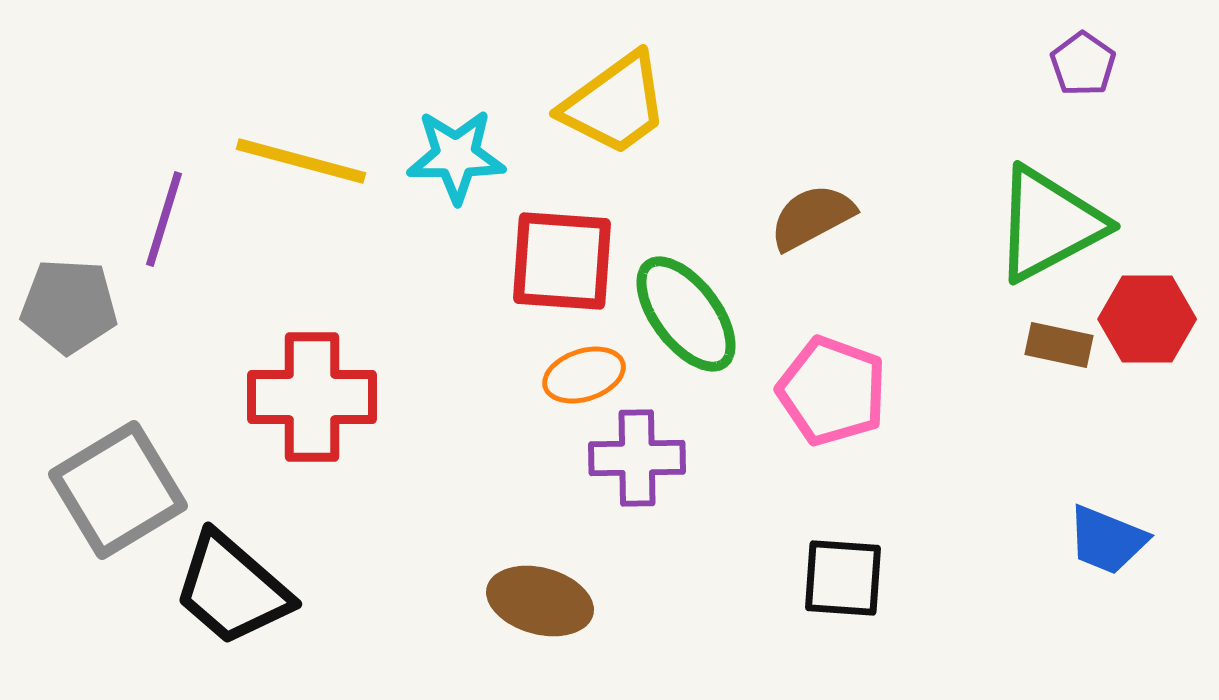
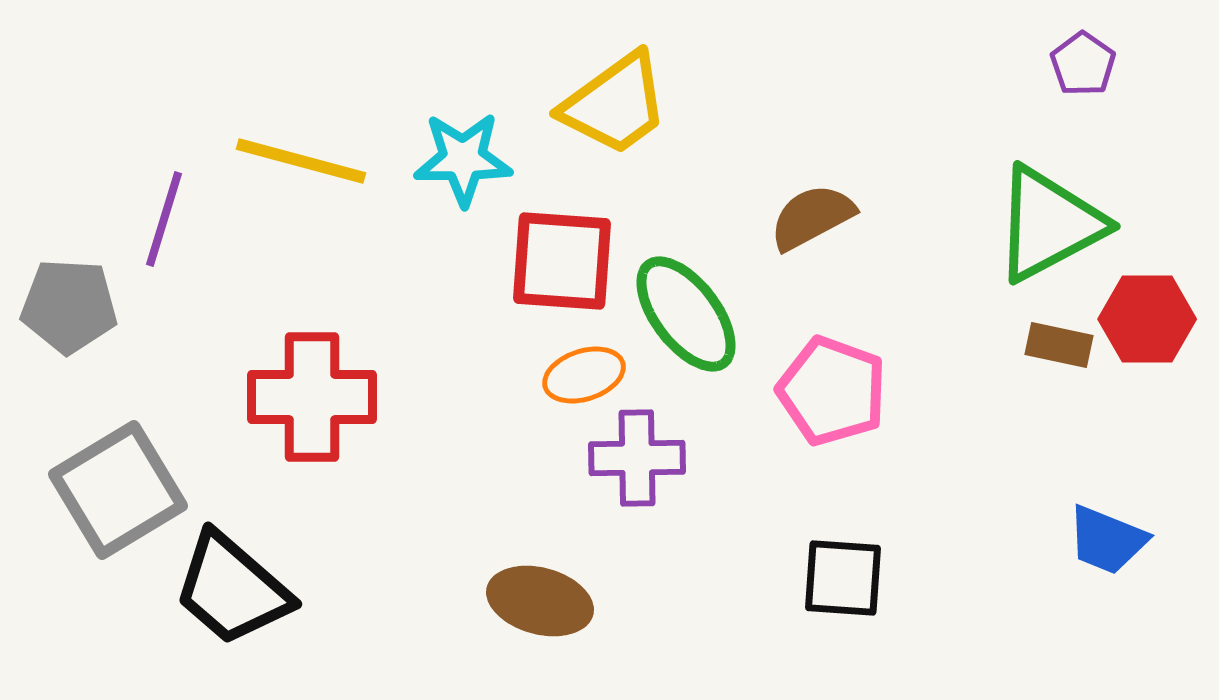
cyan star: moved 7 px right, 3 px down
